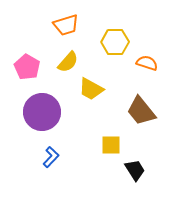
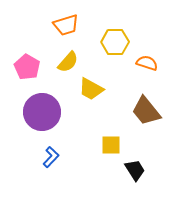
brown trapezoid: moved 5 px right
